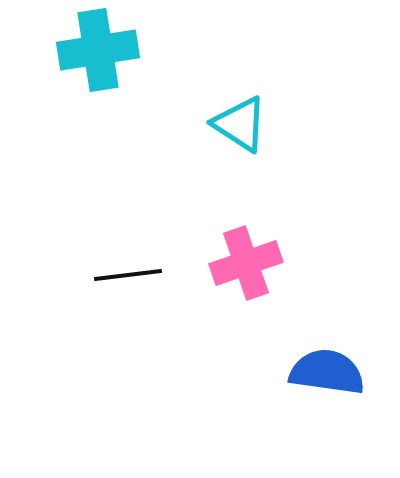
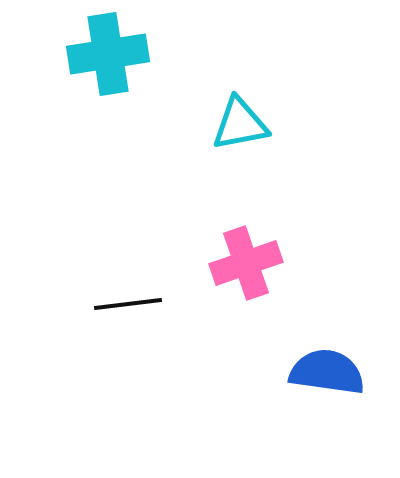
cyan cross: moved 10 px right, 4 px down
cyan triangle: rotated 44 degrees counterclockwise
black line: moved 29 px down
